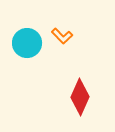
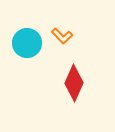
red diamond: moved 6 px left, 14 px up
